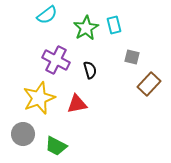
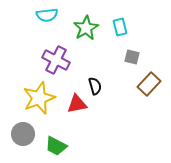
cyan semicircle: rotated 30 degrees clockwise
cyan rectangle: moved 6 px right, 2 px down
black semicircle: moved 5 px right, 16 px down
